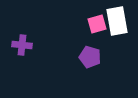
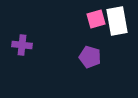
pink square: moved 1 px left, 5 px up
